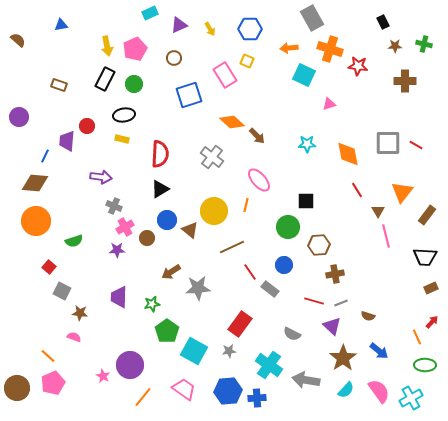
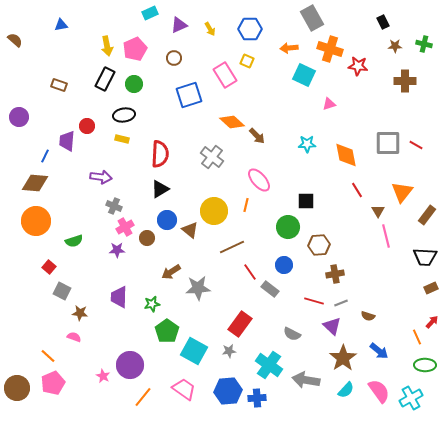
brown semicircle at (18, 40): moved 3 px left
orange diamond at (348, 154): moved 2 px left, 1 px down
